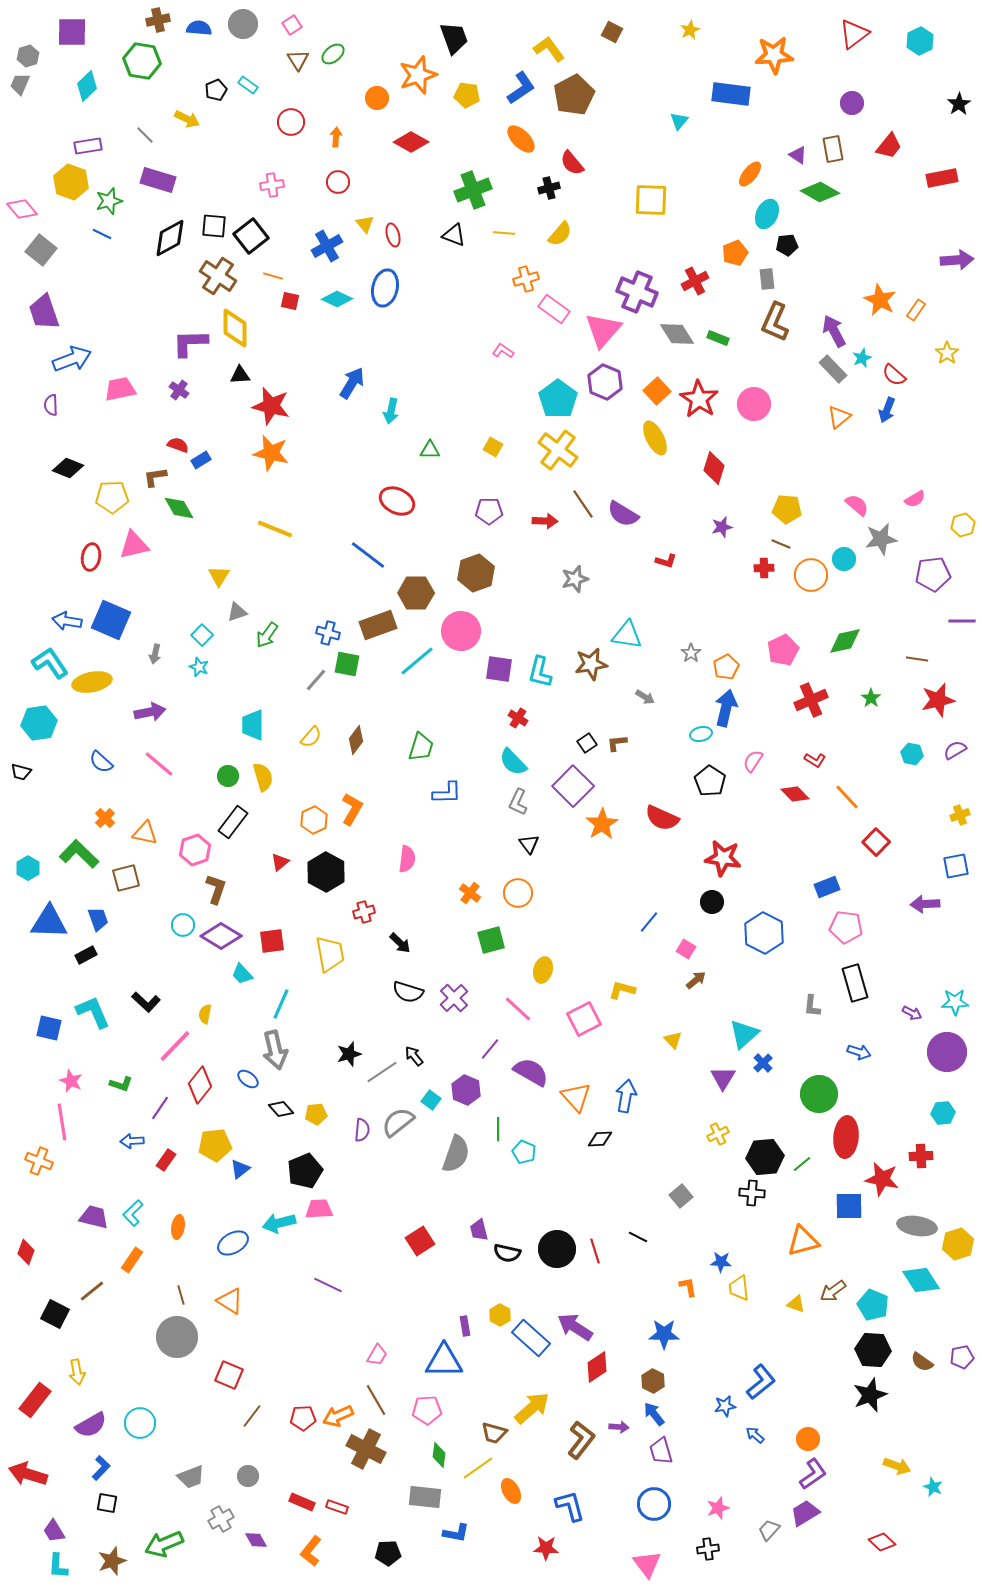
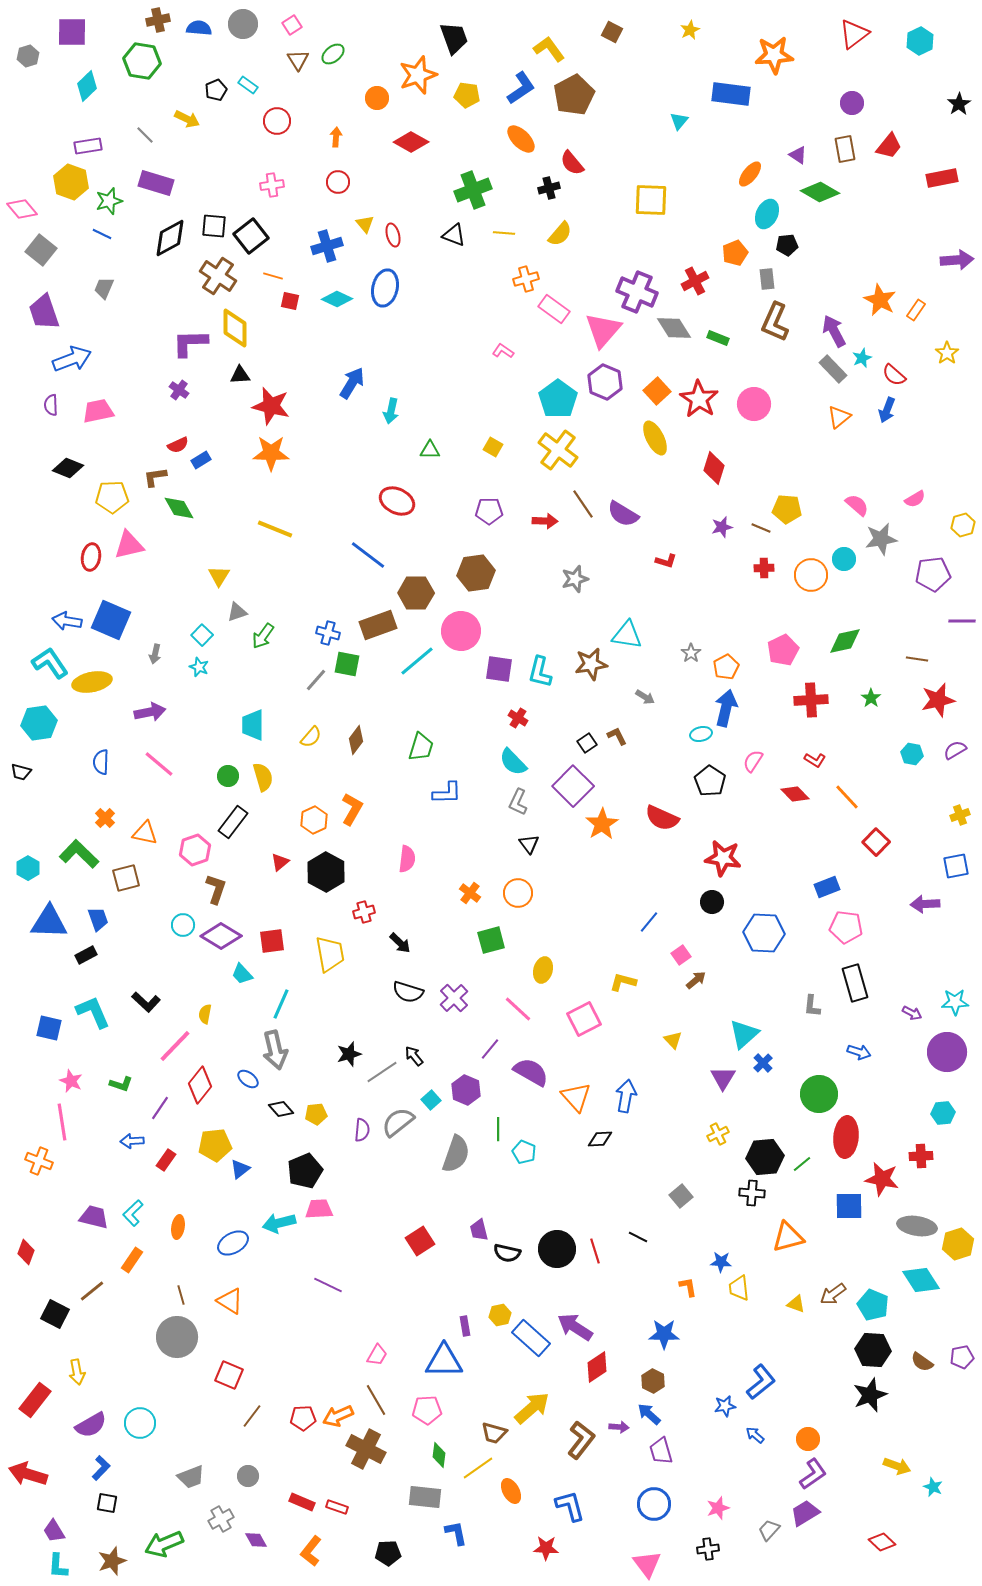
gray trapezoid at (20, 84): moved 84 px right, 204 px down
red circle at (291, 122): moved 14 px left, 1 px up
brown rectangle at (833, 149): moved 12 px right
purple rectangle at (158, 180): moved 2 px left, 3 px down
blue cross at (327, 246): rotated 12 degrees clockwise
gray diamond at (677, 334): moved 3 px left, 6 px up
pink trapezoid at (120, 389): moved 22 px left, 22 px down
red semicircle at (178, 445): rotated 135 degrees clockwise
orange star at (271, 453): rotated 12 degrees counterclockwise
brown line at (781, 544): moved 20 px left, 16 px up
pink triangle at (134, 545): moved 5 px left
brown hexagon at (476, 573): rotated 12 degrees clockwise
green arrow at (267, 635): moved 4 px left, 1 px down
red cross at (811, 700): rotated 20 degrees clockwise
brown L-shape at (617, 743): moved 7 px up; rotated 70 degrees clockwise
blue semicircle at (101, 762): rotated 50 degrees clockwise
blue hexagon at (764, 933): rotated 24 degrees counterclockwise
pink square at (686, 949): moved 5 px left, 6 px down; rotated 24 degrees clockwise
yellow L-shape at (622, 990): moved 1 px right, 8 px up
cyan square at (431, 1100): rotated 12 degrees clockwise
orange triangle at (803, 1241): moved 15 px left, 4 px up
brown arrow at (833, 1291): moved 3 px down
yellow hexagon at (500, 1315): rotated 20 degrees clockwise
blue arrow at (654, 1414): moved 5 px left; rotated 10 degrees counterclockwise
blue L-shape at (456, 1533): rotated 112 degrees counterclockwise
